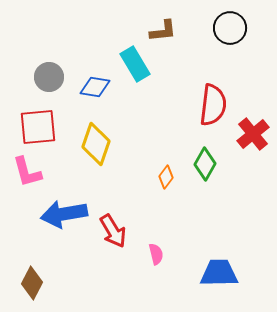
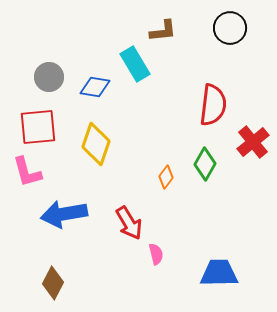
red cross: moved 8 px down
red arrow: moved 16 px right, 8 px up
brown diamond: moved 21 px right
